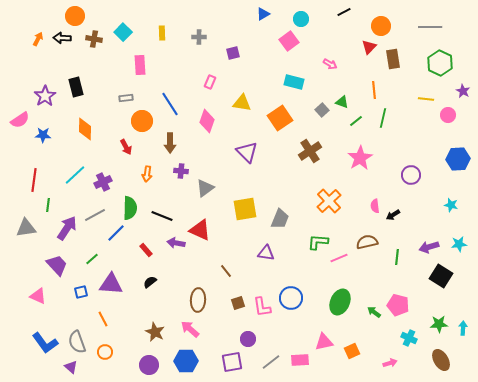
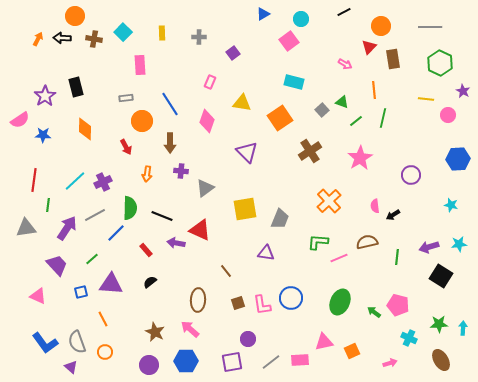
purple square at (233, 53): rotated 24 degrees counterclockwise
pink arrow at (330, 64): moved 15 px right
cyan line at (75, 175): moved 6 px down
pink L-shape at (262, 307): moved 2 px up
